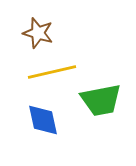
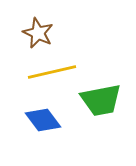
brown star: rotated 8 degrees clockwise
blue diamond: rotated 24 degrees counterclockwise
